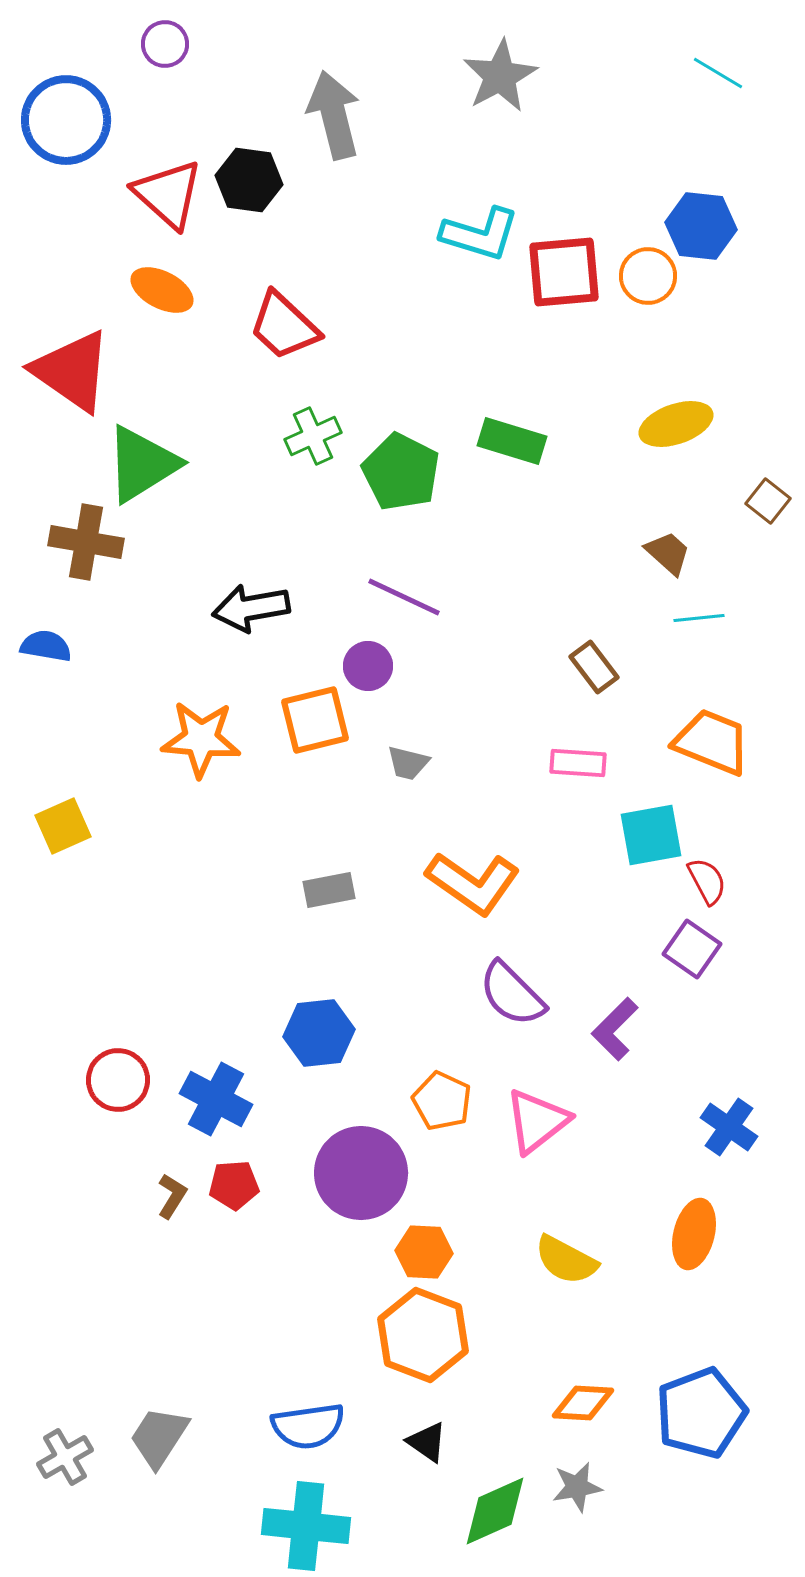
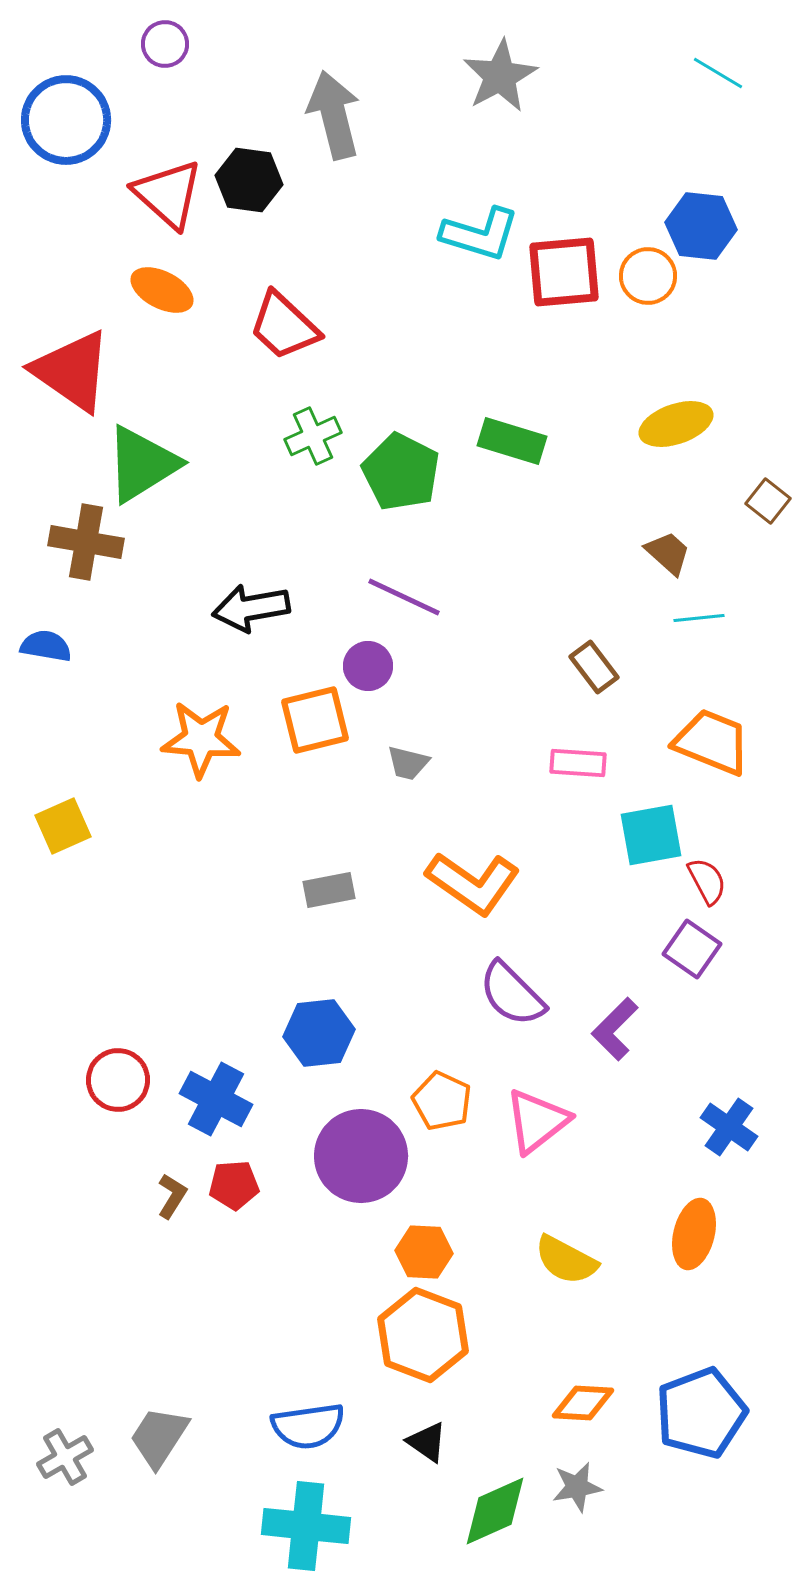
purple circle at (361, 1173): moved 17 px up
